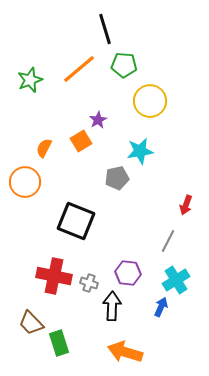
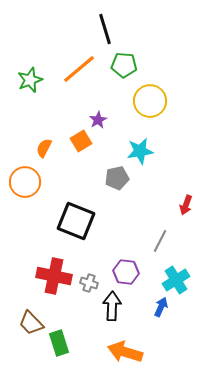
gray line: moved 8 px left
purple hexagon: moved 2 px left, 1 px up
